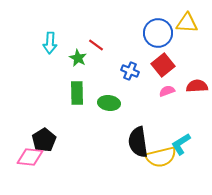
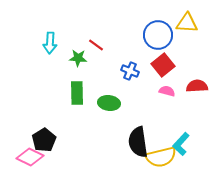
blue circle: moved 2 px down
green star: rotated 24 degrees counterclockwise
pink semicircle: rotated 35 degrees clockwise
cyan L-shape: rotated 15 degrees counterclockwise
pink diamond: rotated 20 degrees clockwise
